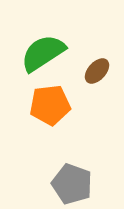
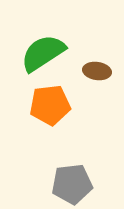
brown ellipse: rotated 56 degrees clockwise
gray pentagon: rotated 27 degrees counterclockwise
